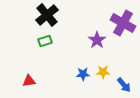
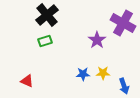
yellow star: moved 1 px down
red triangle: moved 2 px left; rotated 32 degrees clockwise
blue arrow: moved 1 px down; rotated 21 degrees clockwise
